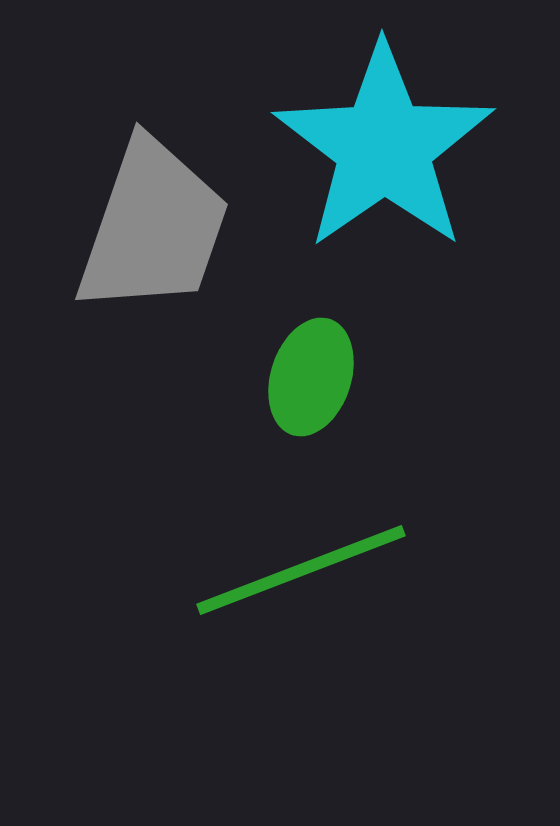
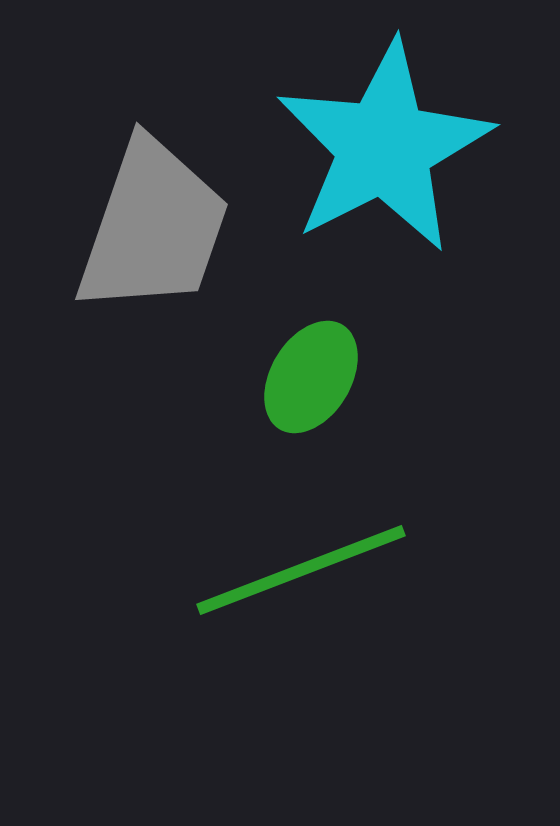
cyan star: rotated 8 degrees clockwise
green ellipse: rotated 13 degrees clockwise
